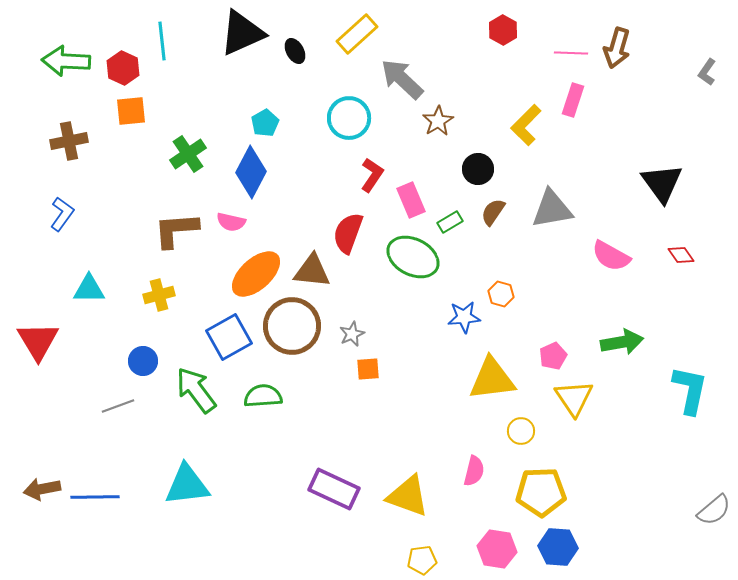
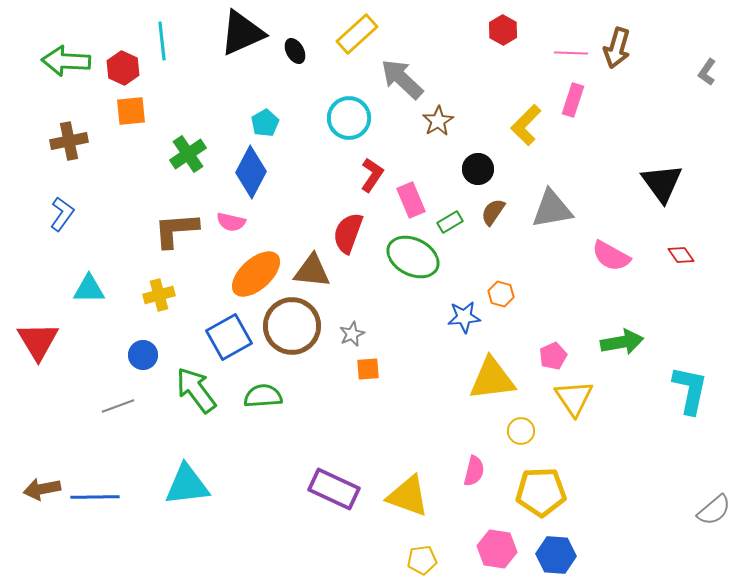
blue circle at (143, 361): moved 6 px up
blue hexagon at (558, 547): moved 2 px left, 8 px down
